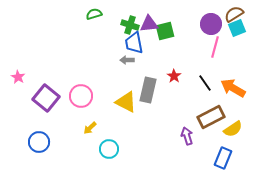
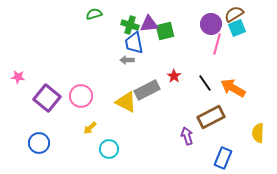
pink line: moved 2 px right, 3 px up
pink star: rotated 24 degrees counterclockwise
gray rectangle: moved 1 px left; rotated 50 degrees clockwise
purple square: moved 1 px right
yellow semicircle: moved 25 px right, 4 px down; rotated 126 degrees clockwise
blue circle: moved 1 px down
